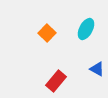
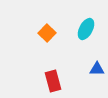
blue triangle: rotated 28 degrees counterclockwise
red rectangle: moved 3 px left; rotated 55 degrees counterclockwise
